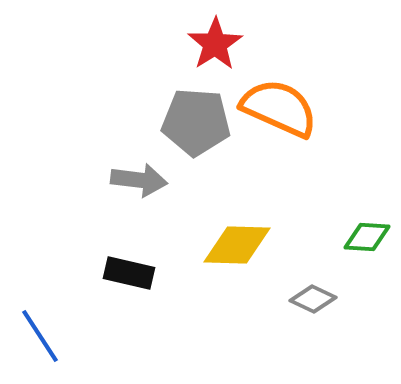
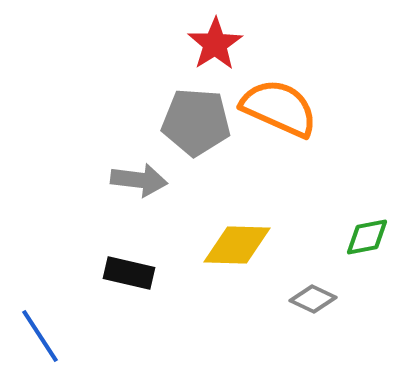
green diamond: rotated 15 degrees counterclockwise
